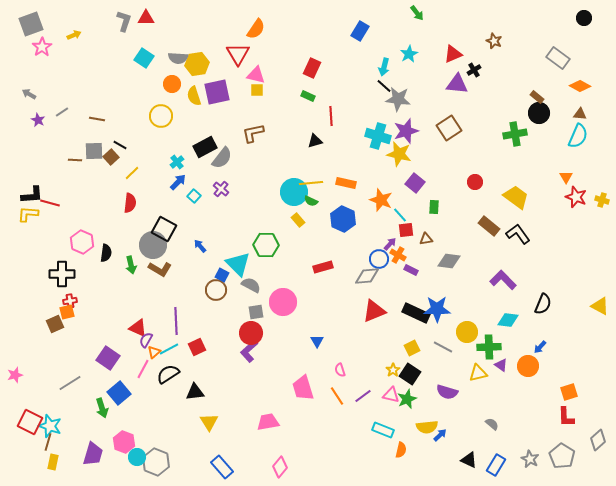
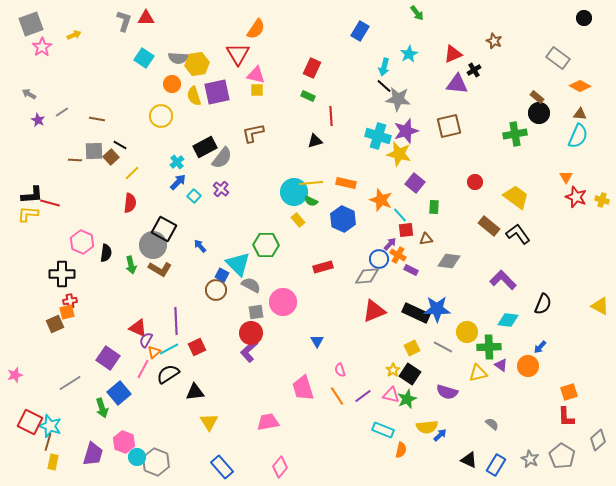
brown square at (449, 128): moved 2 px up; rotated 20 degrees clockwise
